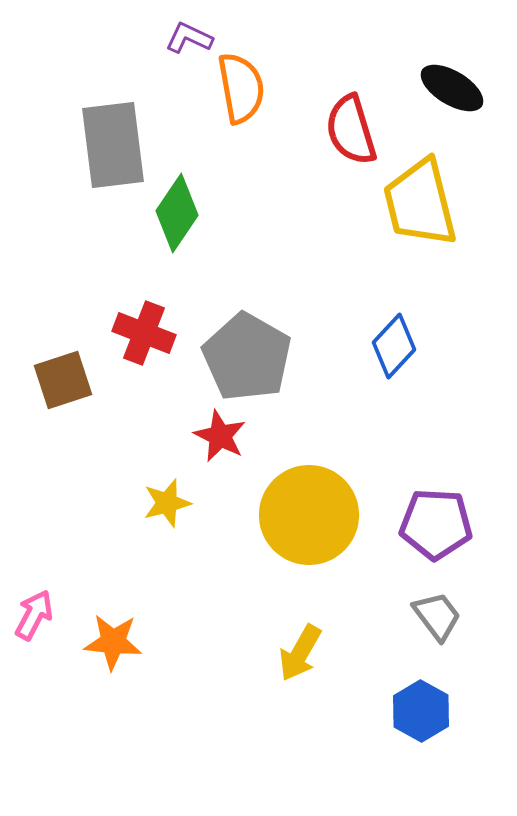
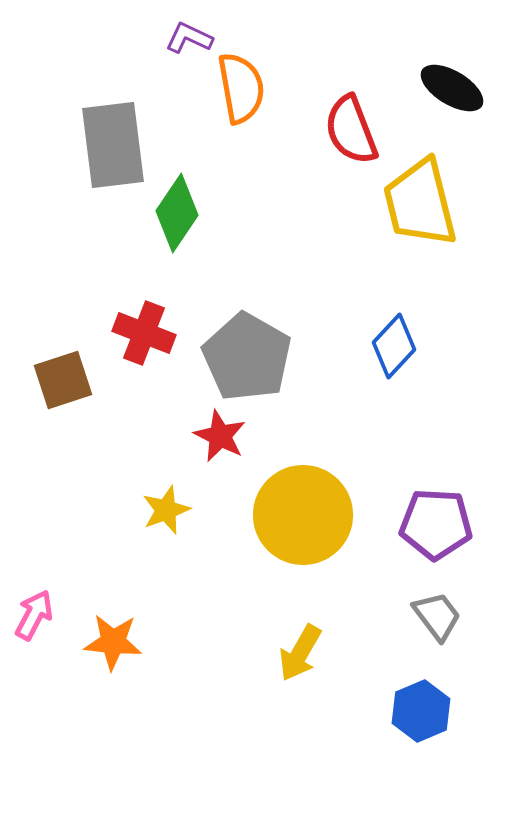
red semicircle: rotated 4 degrees counterclockwise
yellow star: moved 1 px left, 7 px down; rotated 6 degrees counterclockwise
yellow circle: moved 6 px left
blue hexagon: rotated 8 degrees clockwise
